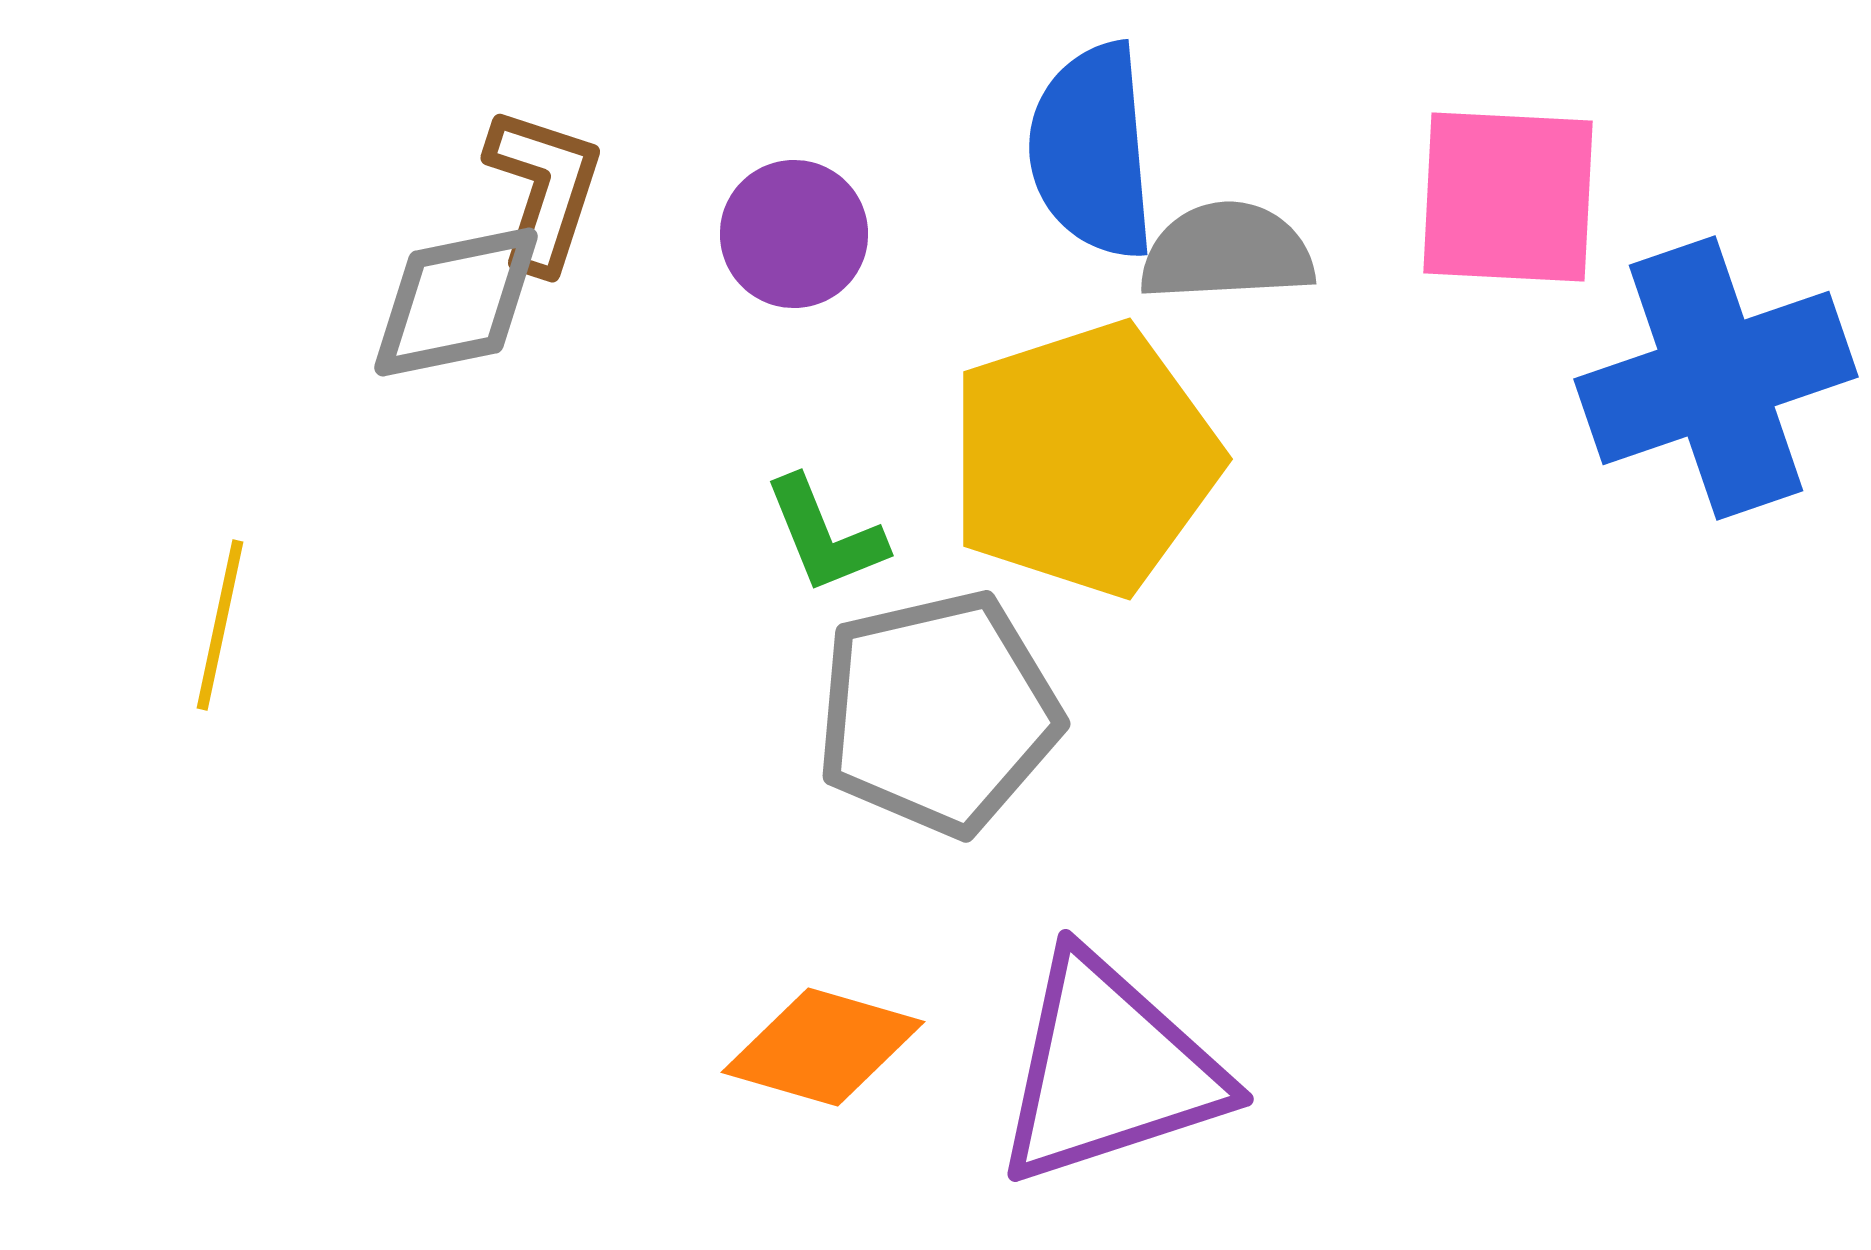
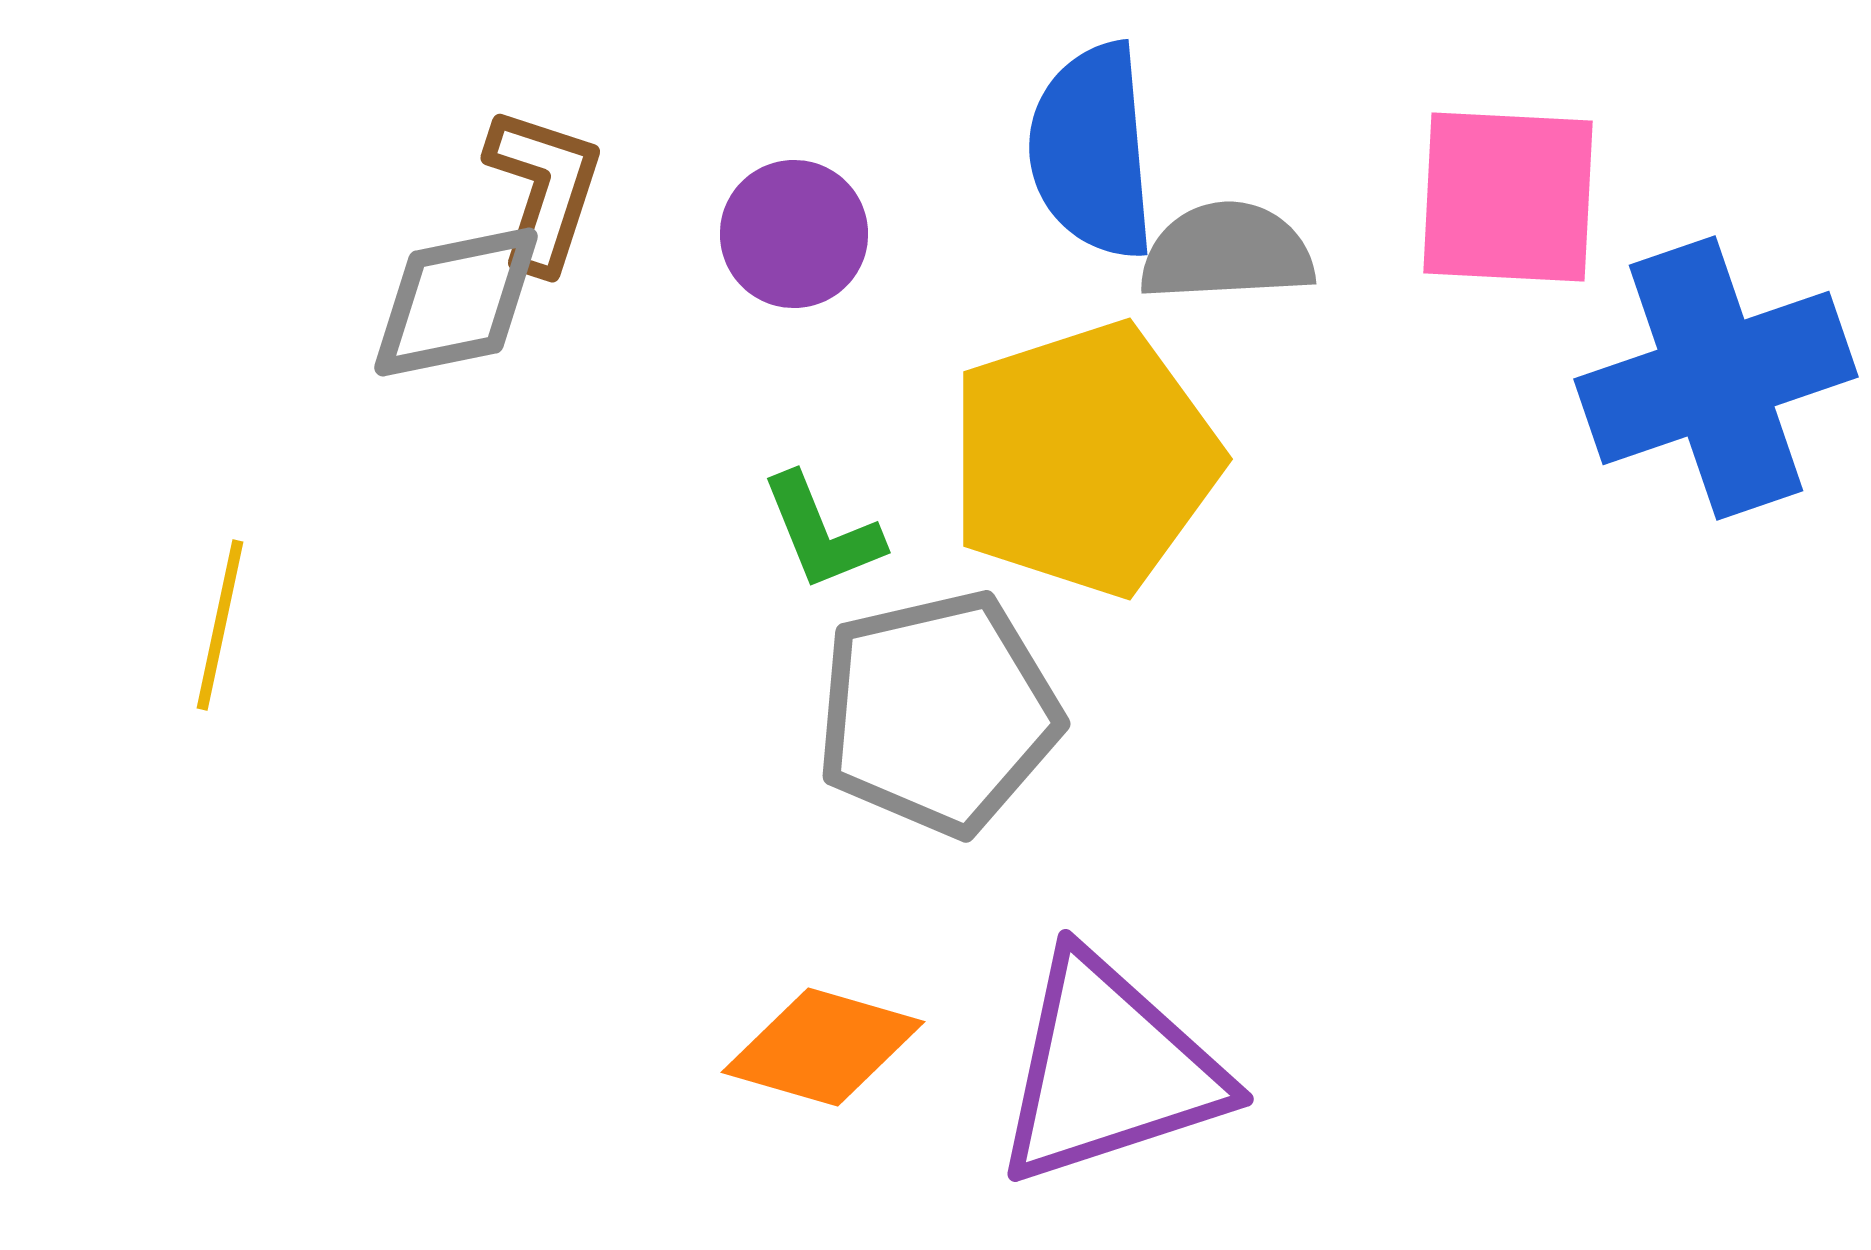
green L-shape: moved 3 px left, 3 px up
